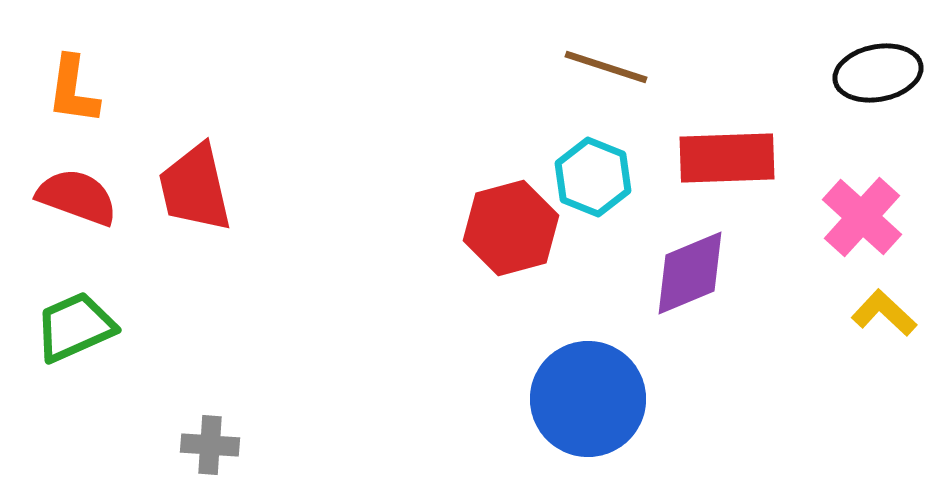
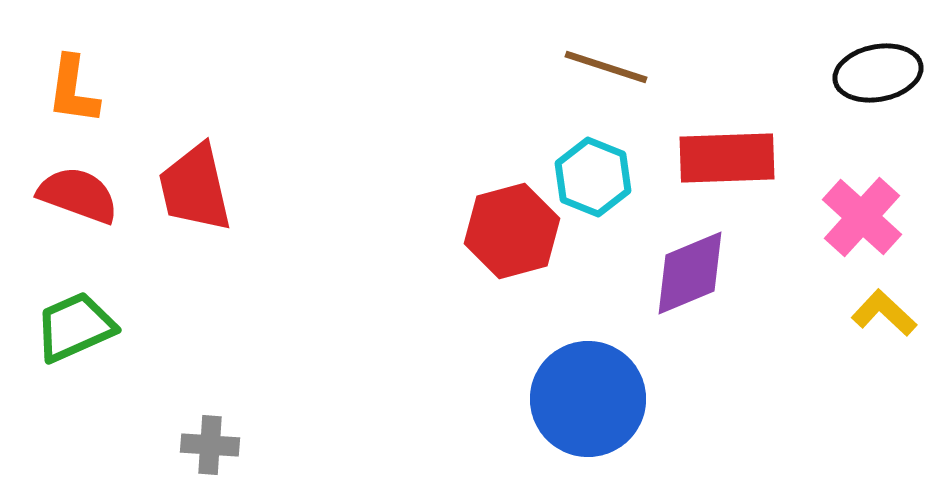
red semicircle: moved 1 px right, 2 px up
red hexagon: moved 1 px right, 3 px down
